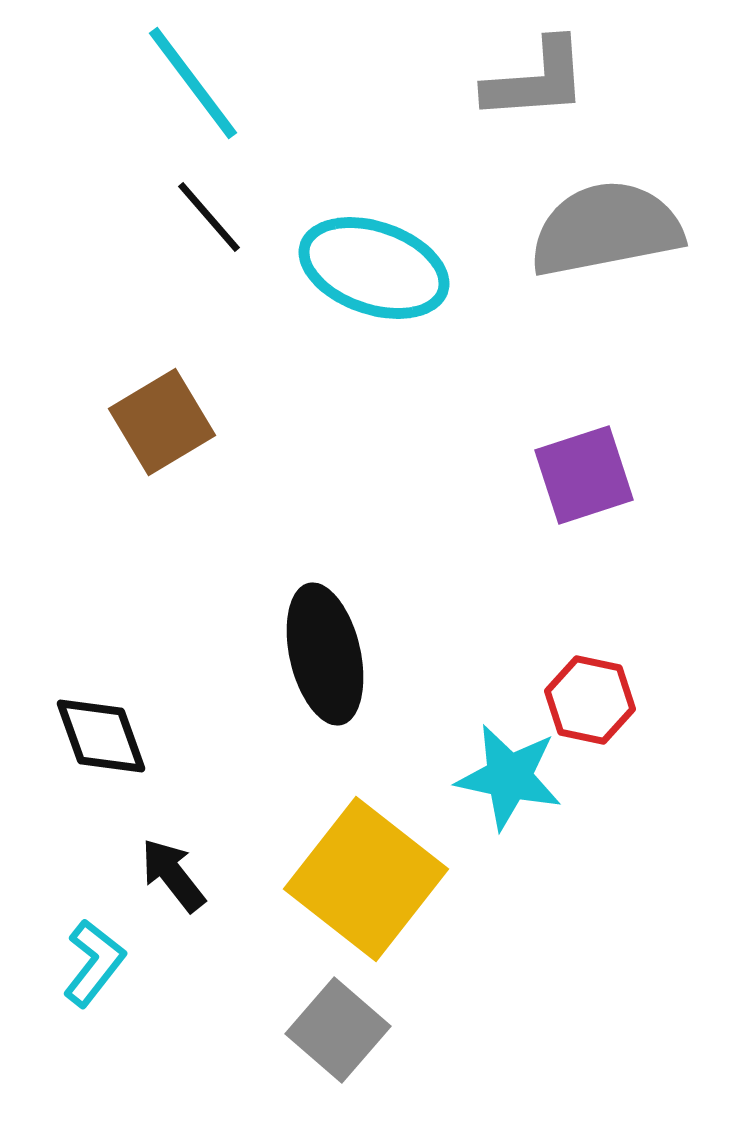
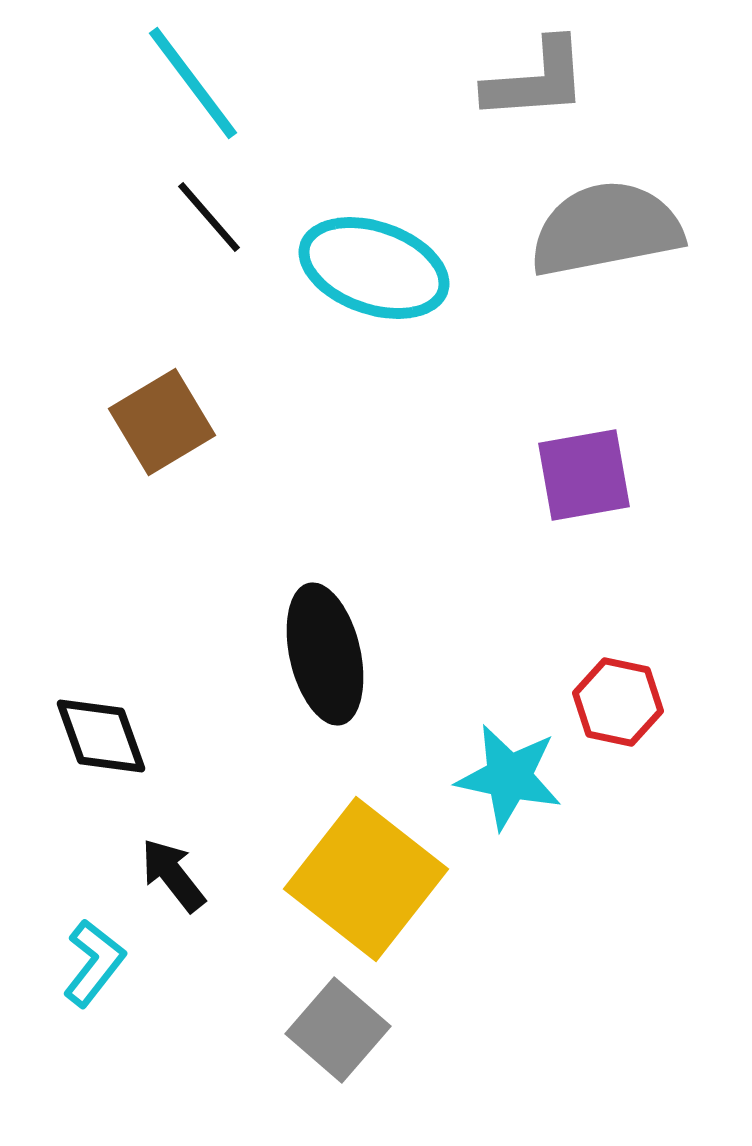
purple square: rotated 8 degrees clockwise
red hexagon: moved 28 px right, 2 px down
